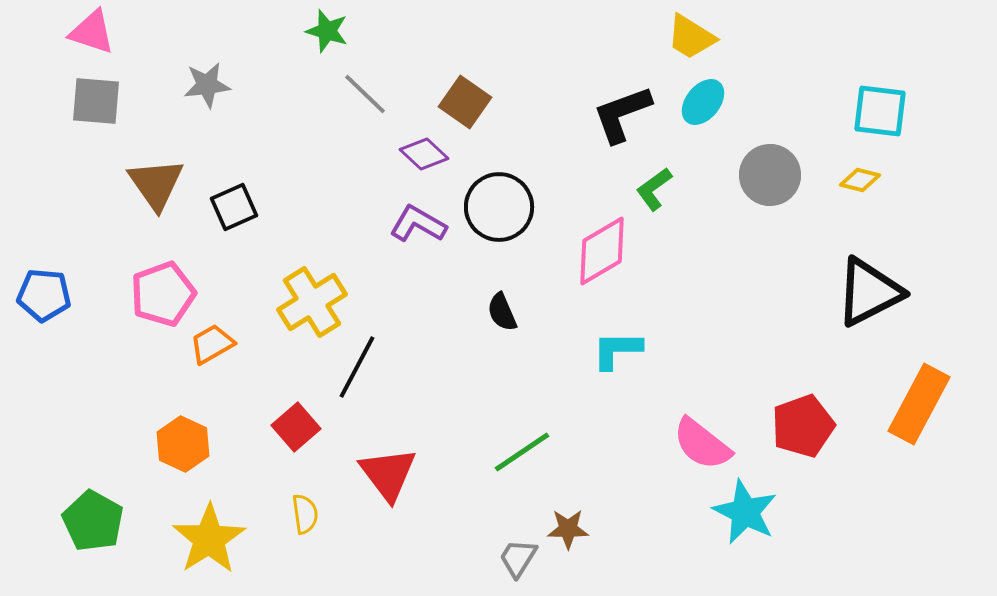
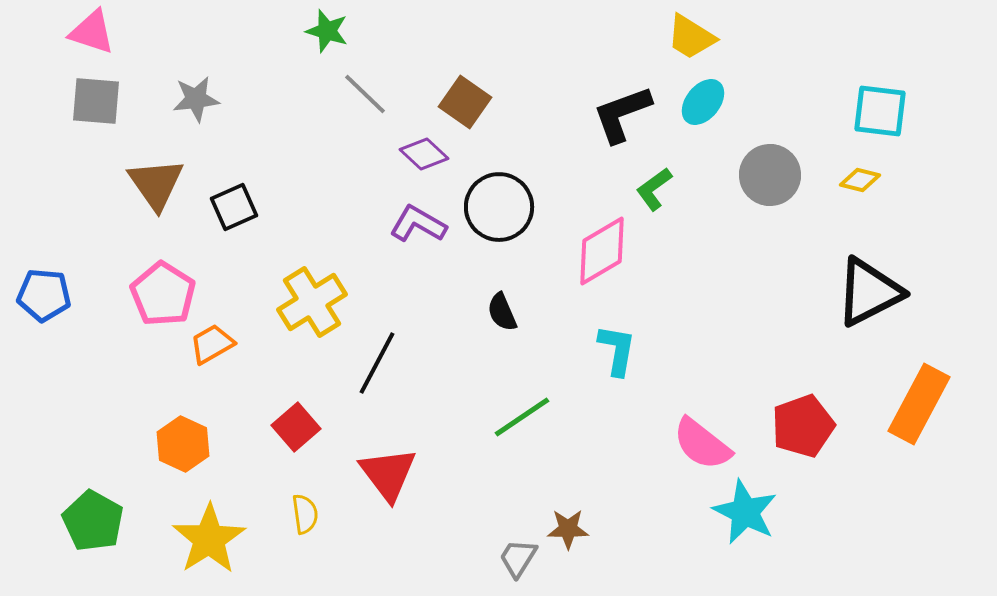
gray star: moved 11 px left, 14 px down
pink pentagon: rotated 20 degrees counterclockwise
cyan L-shape: rotated 100 degrees clockwise
black line: moved 20 px right, 4 px up
green line: moved 35 px up
